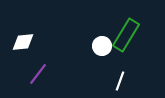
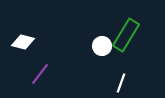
white diamond: rotated 20 degrees clockwise
purple line: moved 2 px right
white line: moved 1 px right, 2 px down
